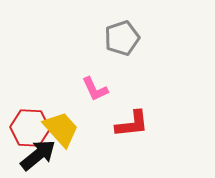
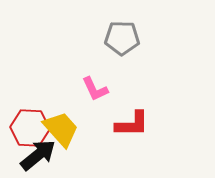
gray pentagon: rotated 20 degrees clockwise
red L-shape: rotated 6 degrees clockwise
